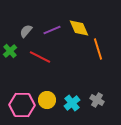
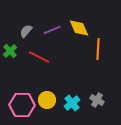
orange line: rotated 20 degrees clockwise
red line: moved 1 px left
